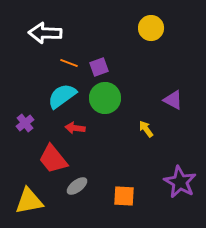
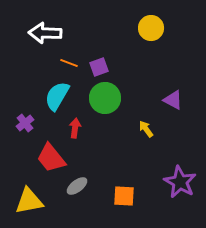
cyan semicircle: moved 5 px left; rotated 24 degrees counterclockwise
red arrow: rotated 90 degrees clockwise
red trapezoid: moved 2 px left, 1 px up
